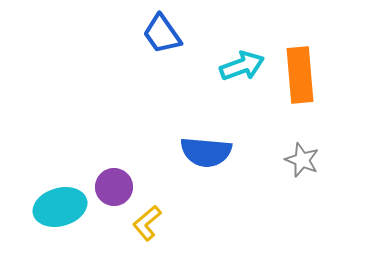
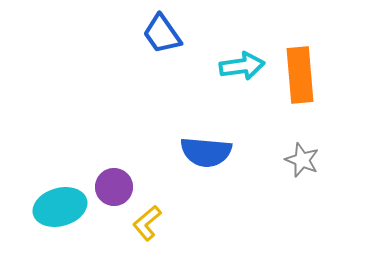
cyan arrow: rotated 12 degrees clockwise
